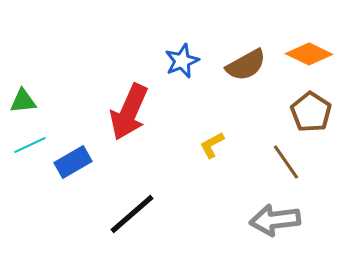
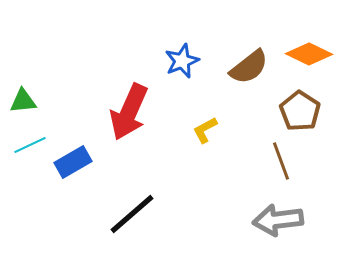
brown semicircle: moved 3 px right, 2 px down; rotated 9 degrees counterclockwise
brown pentagon: moved 11 px left, 1 px up
yellow L-shape: moved 7 px left, 15 px up
brown line: moved 5 px left, 1 px up; rotated 15 degrees clockwise
gray arrow: moved 3 px right
